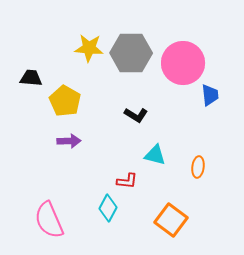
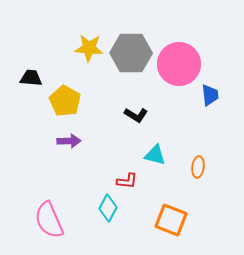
pink circle: moved 4 px left, 1 px down
orange square: rotated 16 degrees counterclockwise
